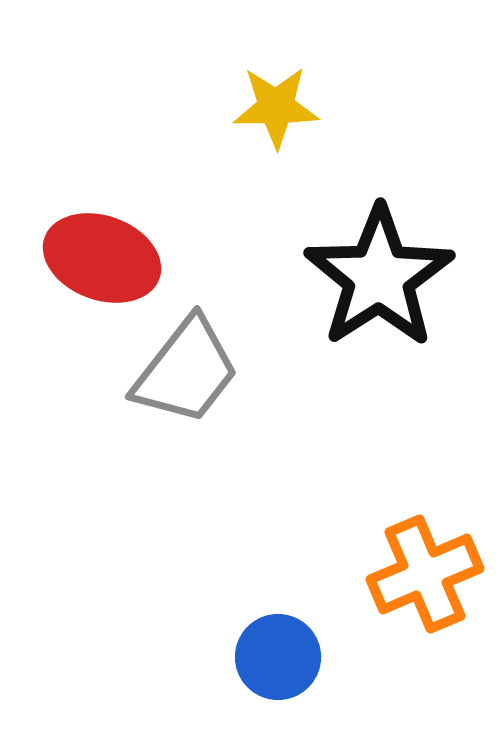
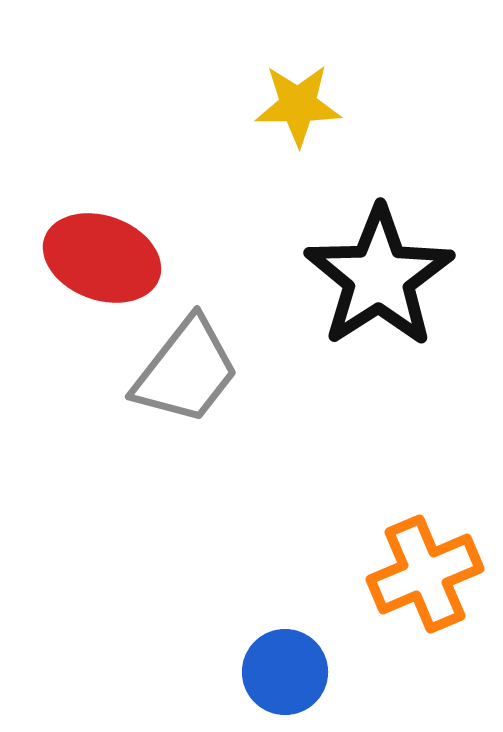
yellow star: moved 22 px right, 2 px up
blue circle: moved 7 px right, 15 px down
